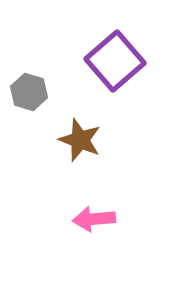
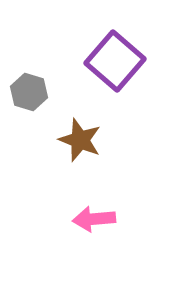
purple square: rotated 8 degrees counterclockwise
